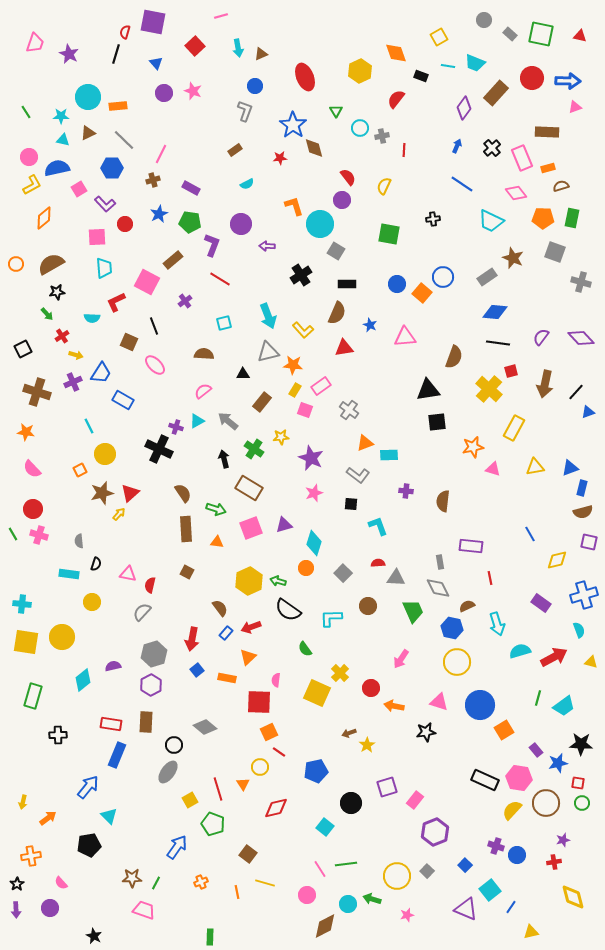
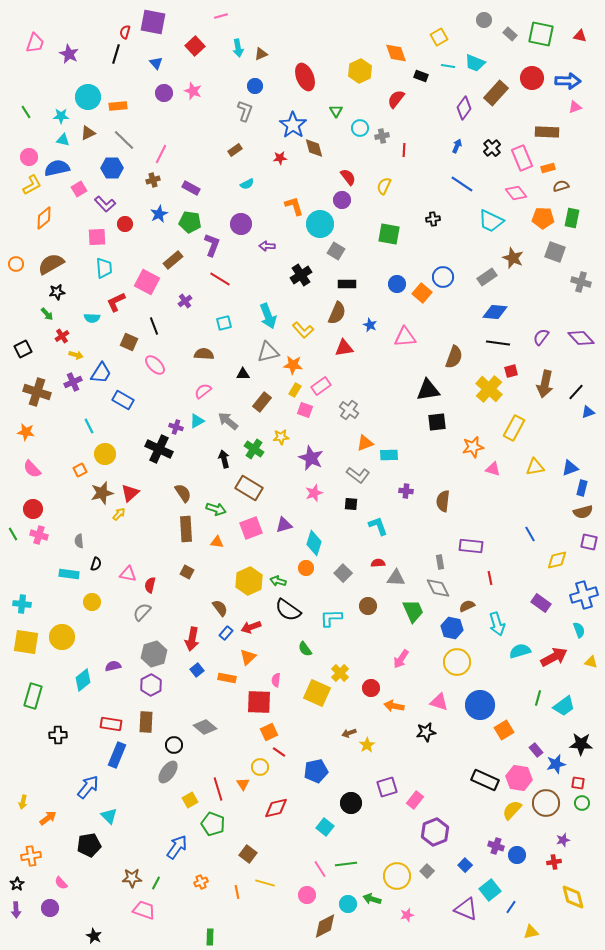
blue star at (558, 763): moved 2 px left, 1 px down
